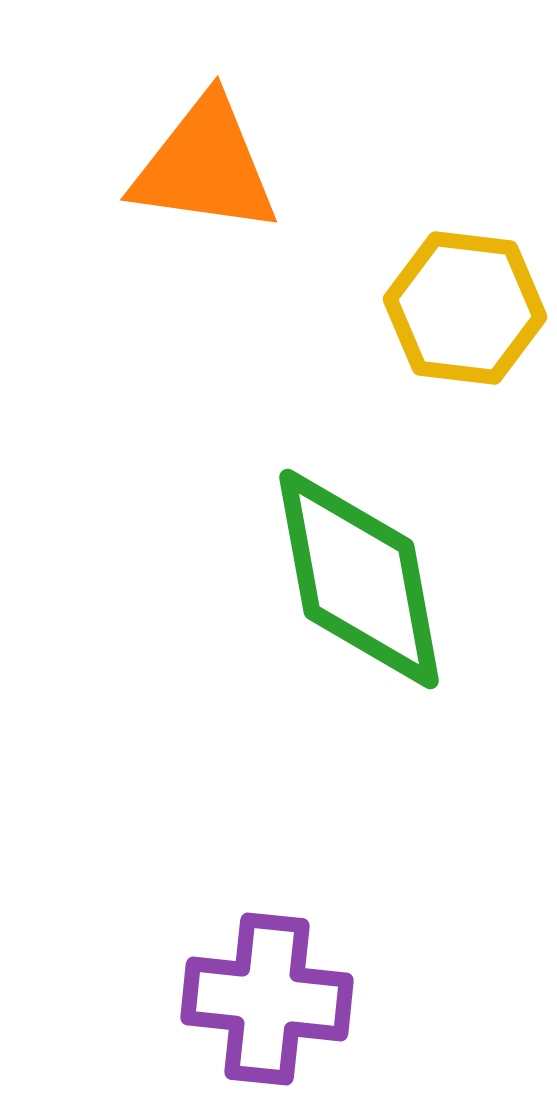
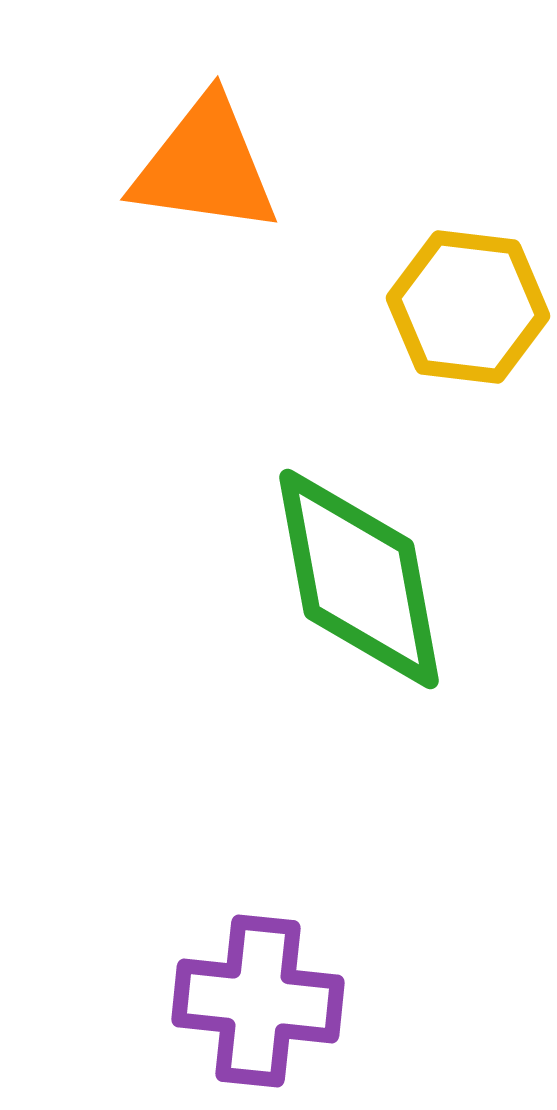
yellow hexagon: moved 3 px right, 1 px up
purple cross: moved 9 px left, 2 px down
